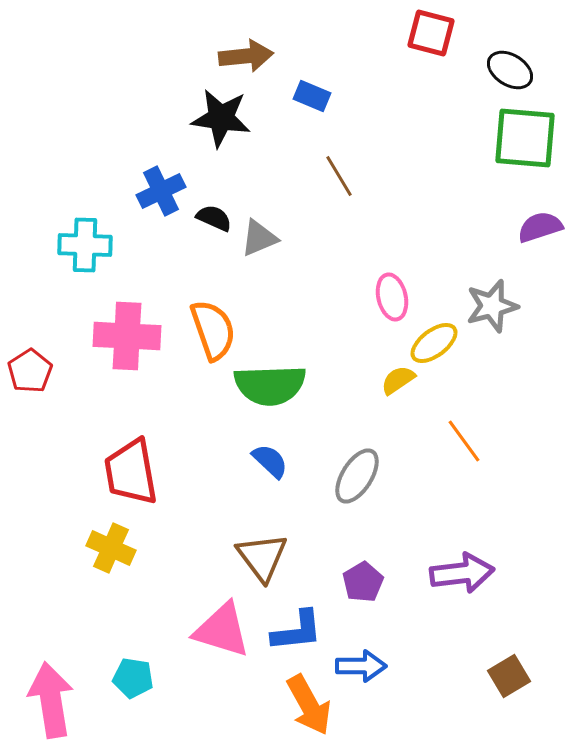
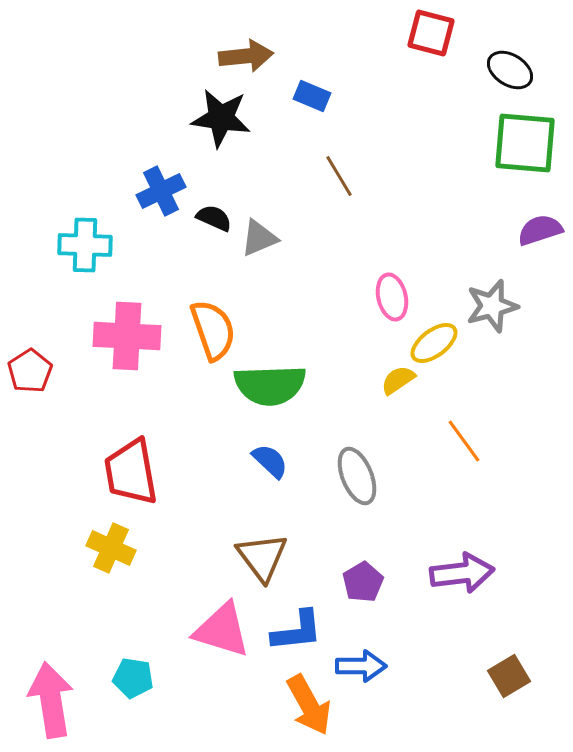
green square: moved 5 px down
purple semicircle: moved 3 px down
gray ellipse: rotated 54 degrees counterclockwise
